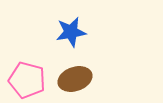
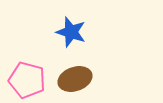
blue star: rotated 28 degrees clockwise
